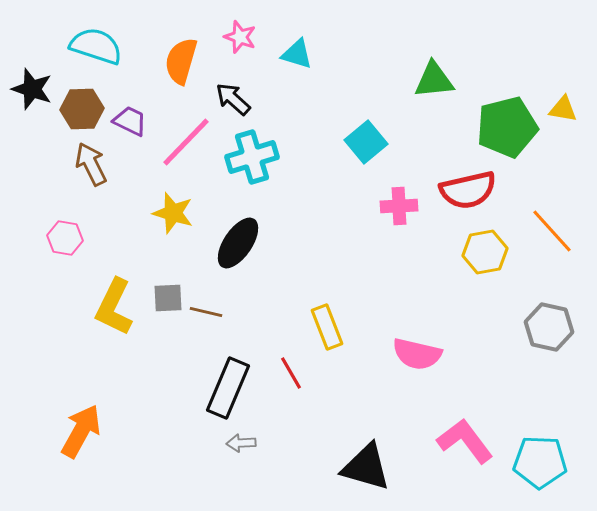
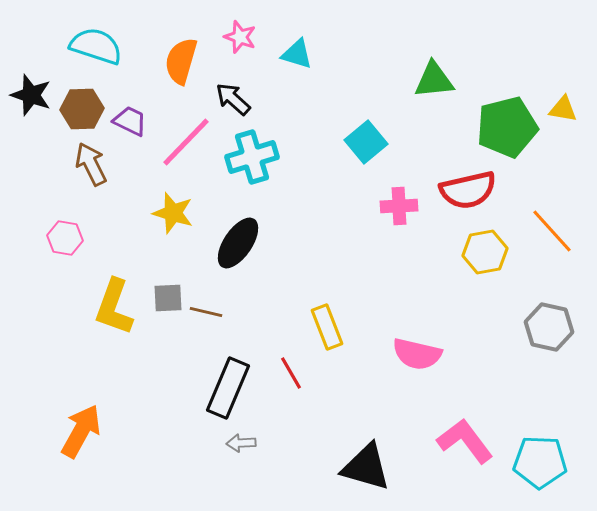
black star: moved 1 px left, 6 px down
yellow L-shape: rotated 6 degrees counterclockwise
